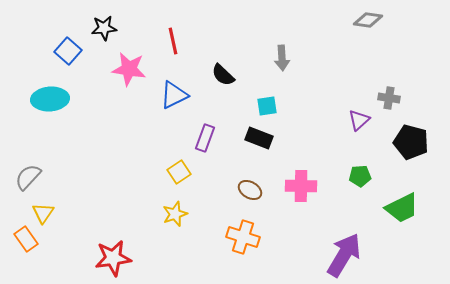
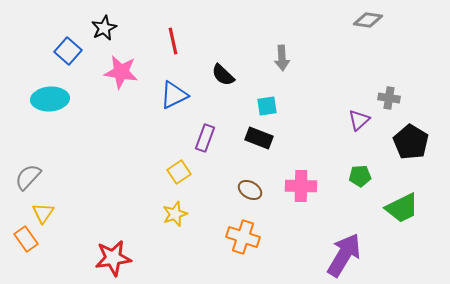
black star: rotated 20 degrees counterclockwise
pink star: moved 8 px left, 3 px down
black pentagon: rotated 16 degrees clockwise
